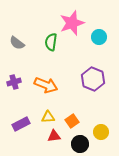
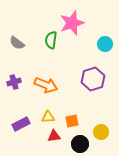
cyan circle: moved 6 px right, 7 px down
green semicircle: moved 2 px up
purple hexagon: rotated 20 degrees clockwise
orange square: rotated 24 degrees clockwise
